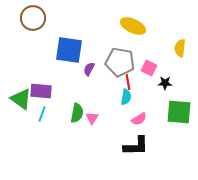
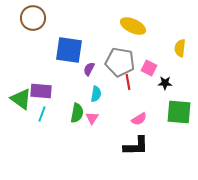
cyan semicircle: moved 30 px left, 3 px up
